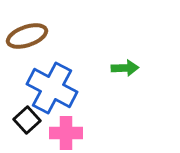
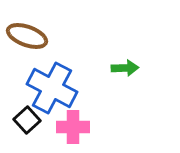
brown ellipse: rotated 39 degrees clockwise
pink cross: moved 7 px right, 6 px up
